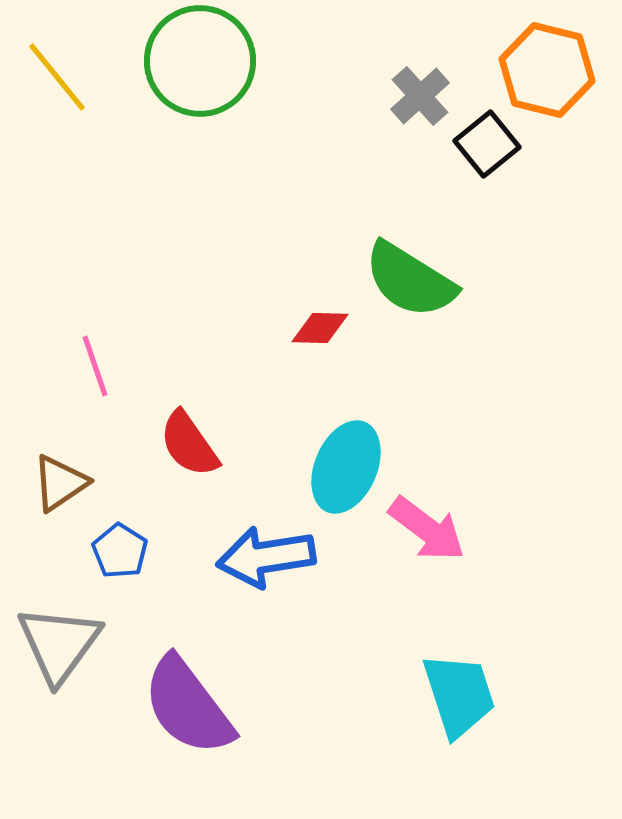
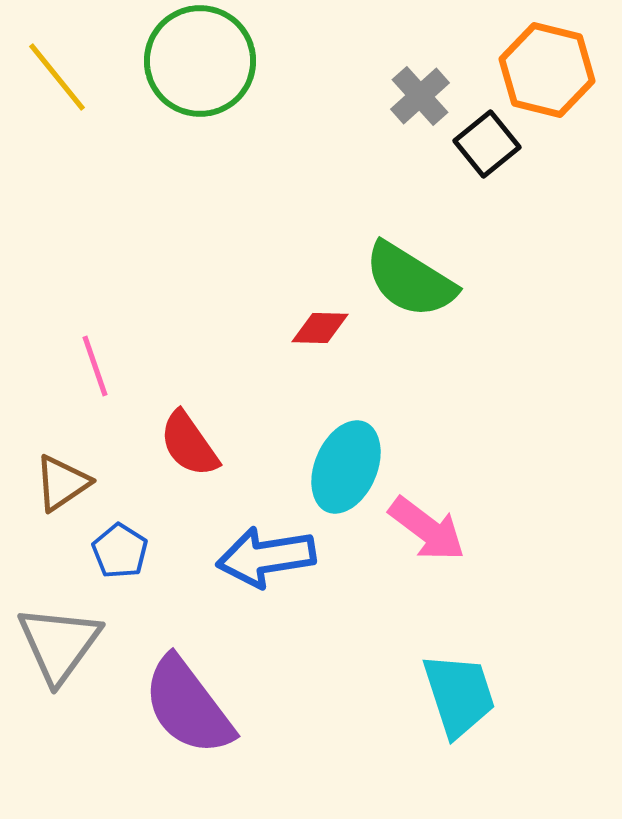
brown triangle: moved 2 px right
